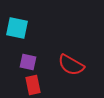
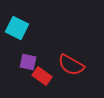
cyan square: rotated 15 degrees clockwise
red rectangle: moved 9 px right, 9 px up; rotated 42 degrees counterclockwise
